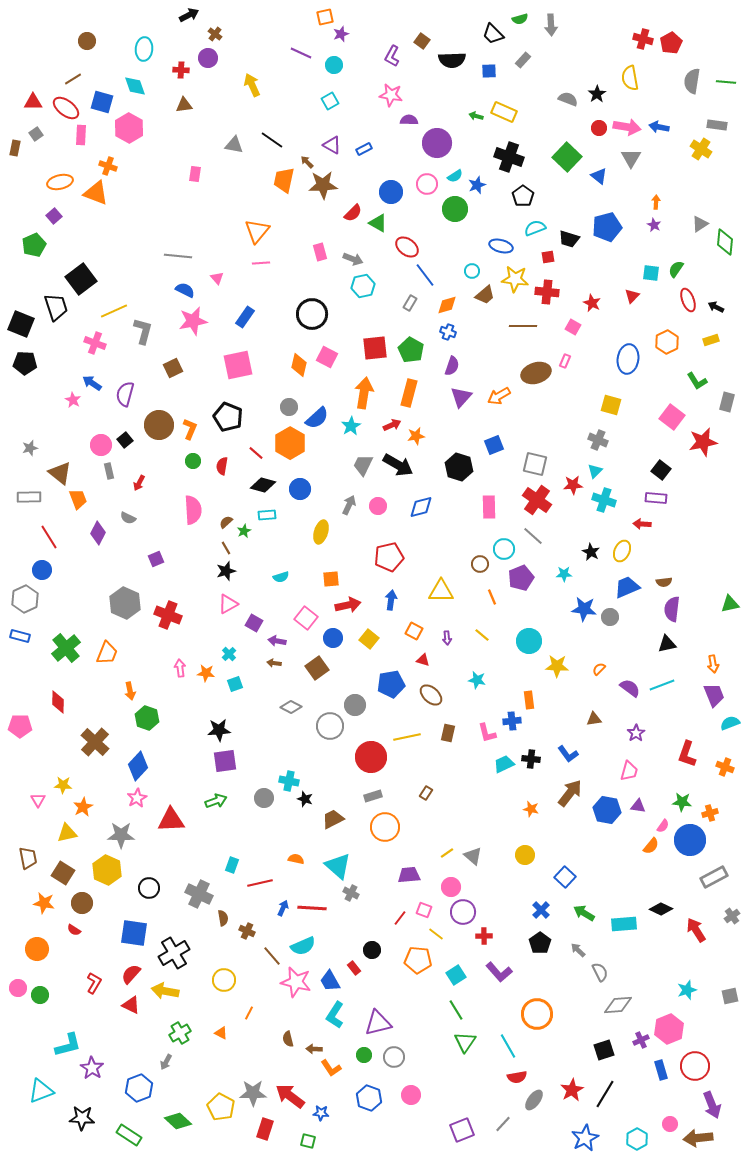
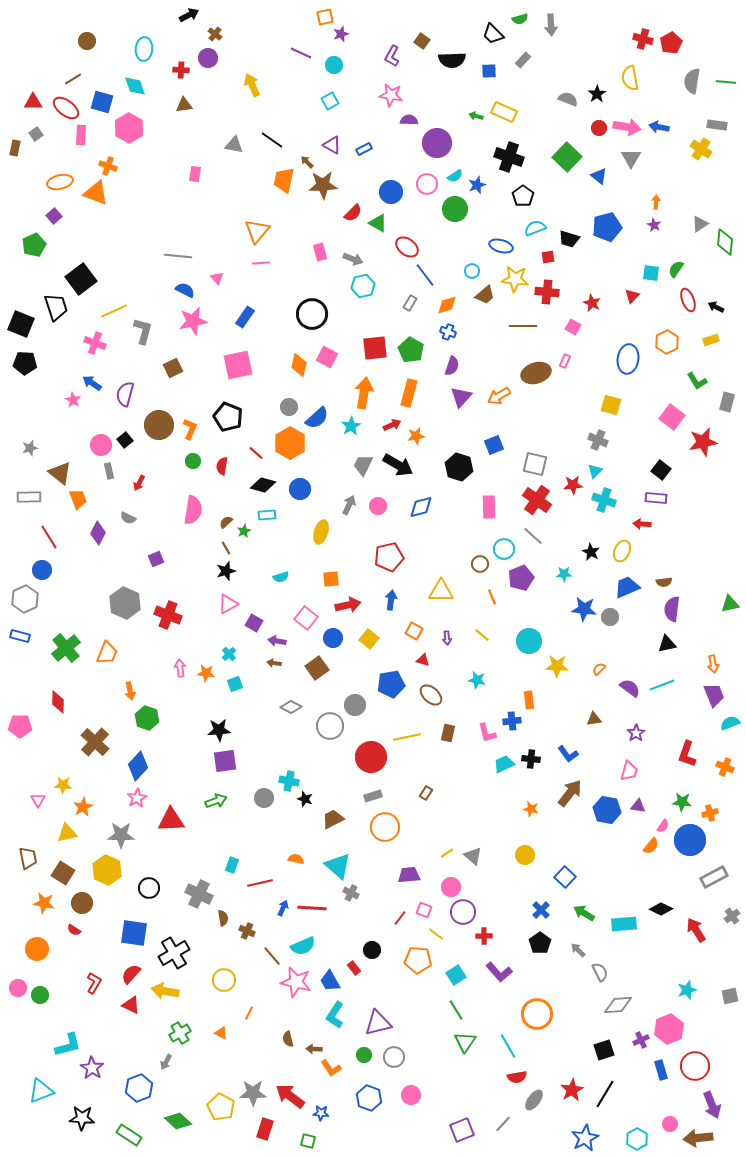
pink semicircle at (193, 510): rotated 12 degrees clockwise
